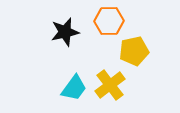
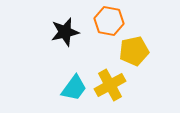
orange hexagon: rotated 12 degrees clockwise
yellow cross: rotated 8 degrees clockwise
